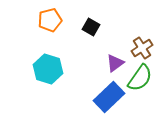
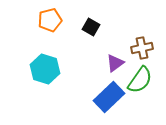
brown cross: rotated 20 degrees clockwise
cyan hexagon: moved 3 px left
green semicircle: moved 2 px down
